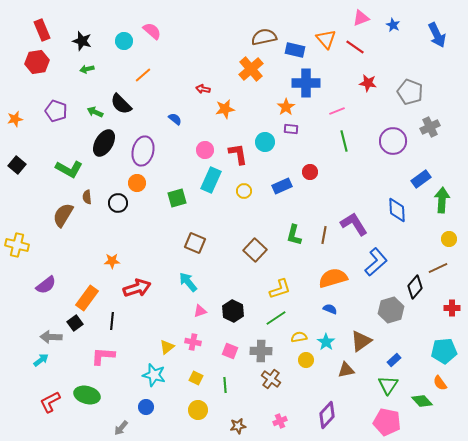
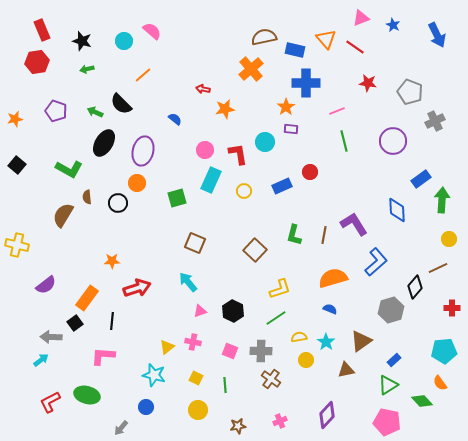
gray cross at (430, 127): moved 5 px right, 6 px up
green triangle at (388, 385): rotated 25 degrees clockwise
